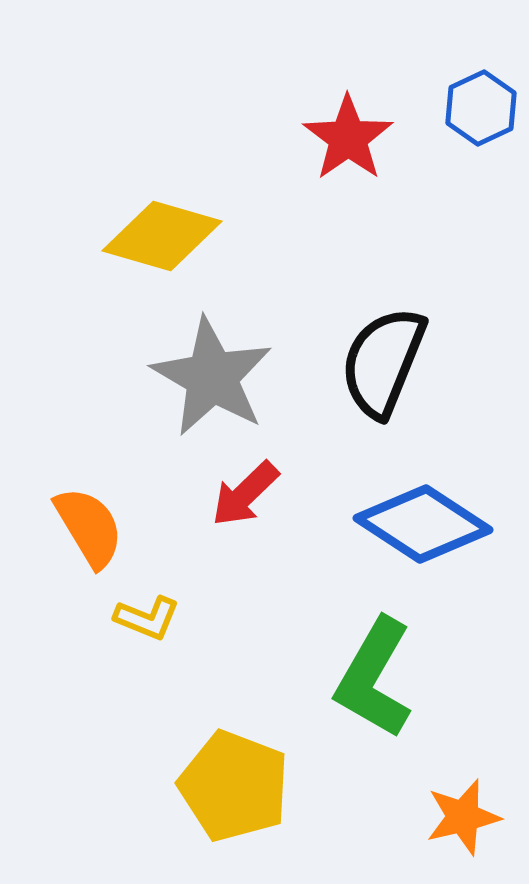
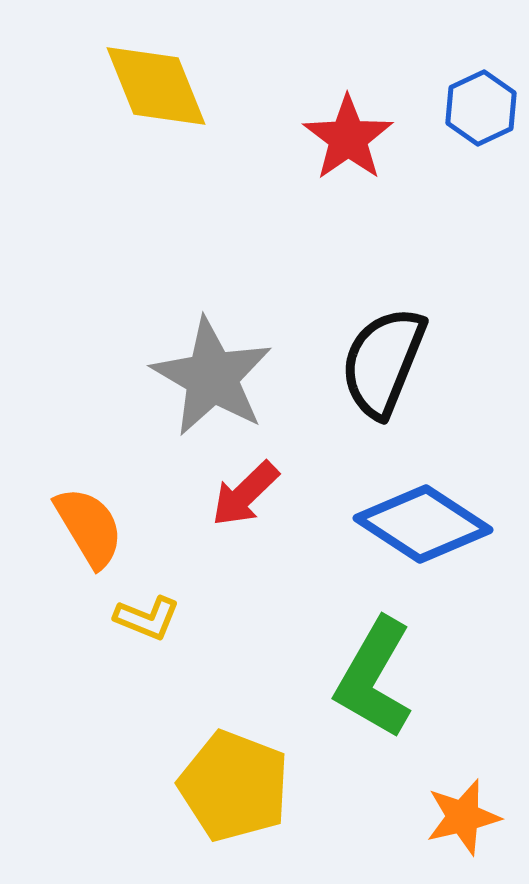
yellow diamond: moved 6 px left, 150 px up; rotated 52 degrees clockwise
